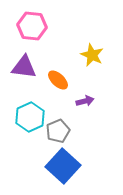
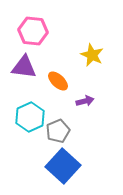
pink hexagon: moved 1 px right, 5 px down
orange ellipse: moved 1 px down
